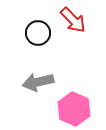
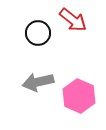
red arrow: rotated 8 degrees counterclockwise
pink hexagon: moved 5 px right, 13 px up
